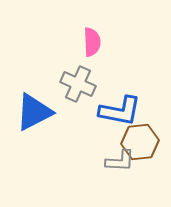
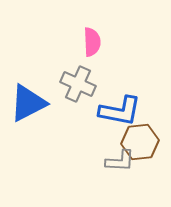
blue triangle: moved 6 px left, 9 px up
